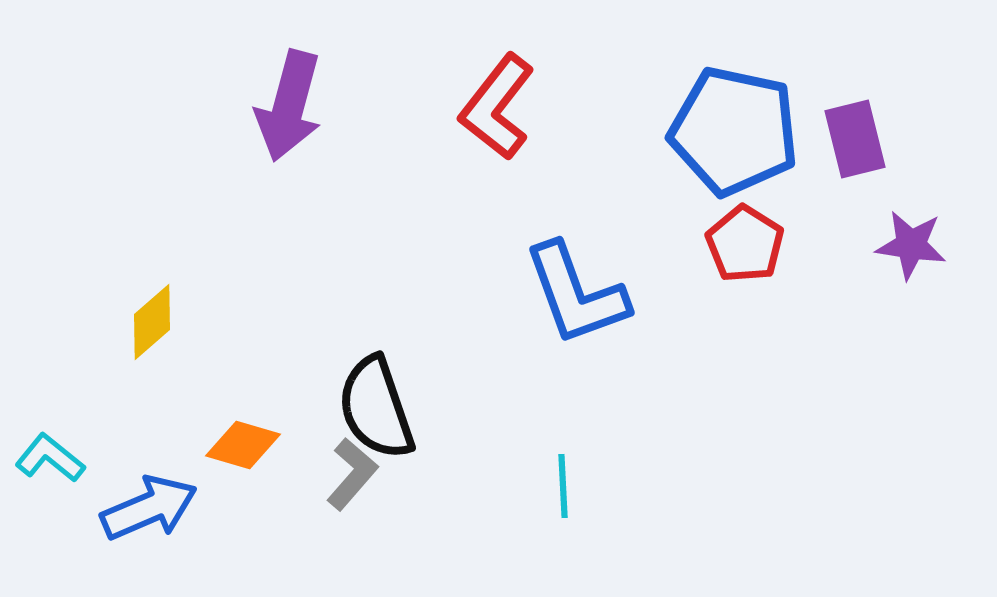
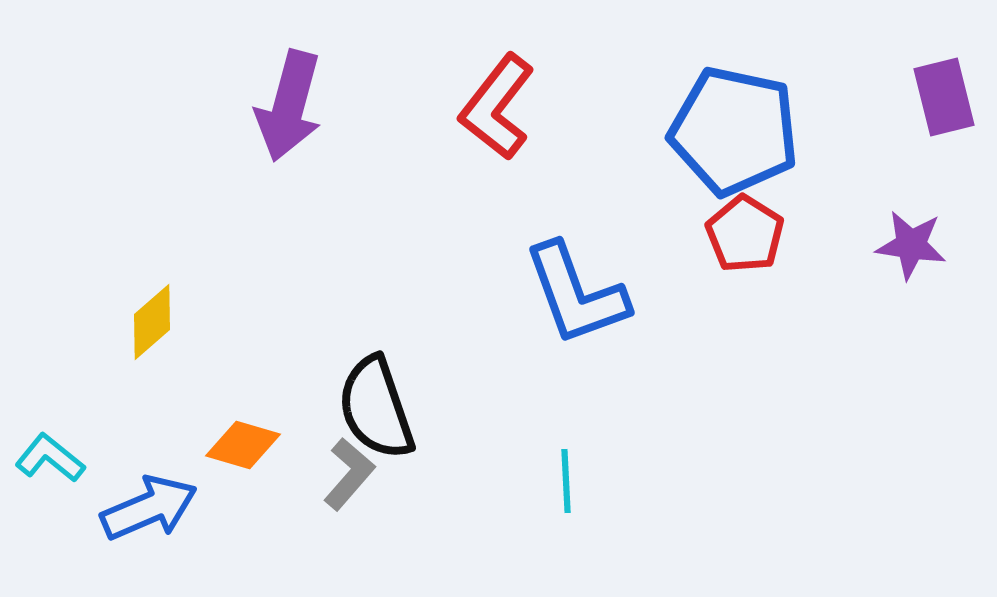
purple rectangle: moved 89 px right, 42 px up
red pentagon: moved 10 px up
gray L-shape: moved 3 px left
cyan line: moved 3 px right, 5 px up
